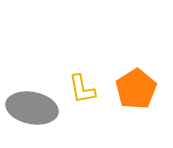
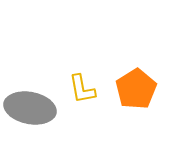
gray ellipse: moved 2 px left
